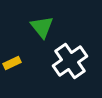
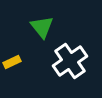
yellow rectangle: moved 1 px up
